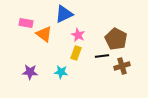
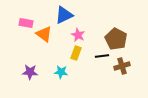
blue triangle: moved 1 px down
